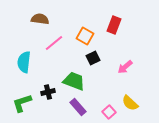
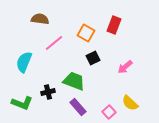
orange square: moved 1 px right, 3 px up
cyan semicircle: rotated 15 degrees clockwise
green L-shape: rotated 140 degrees counterclockwise
